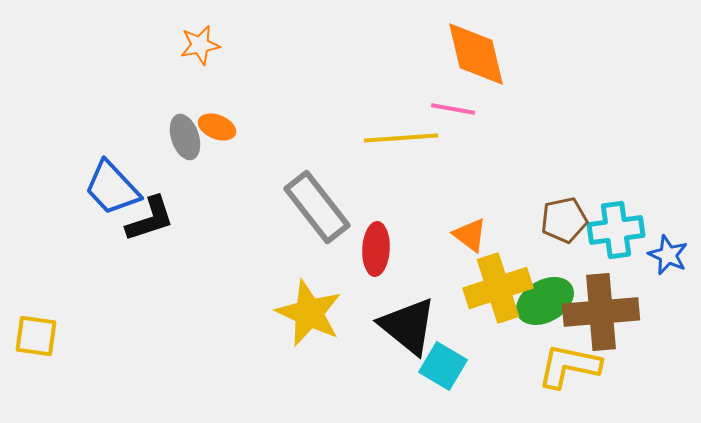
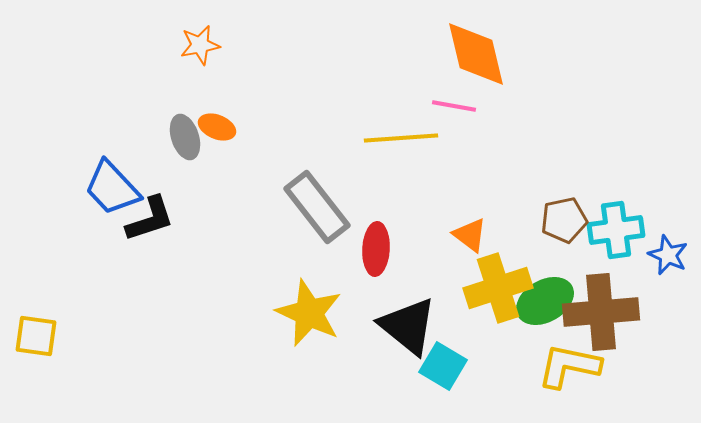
pink line: moved 1 px right, 3 px up
